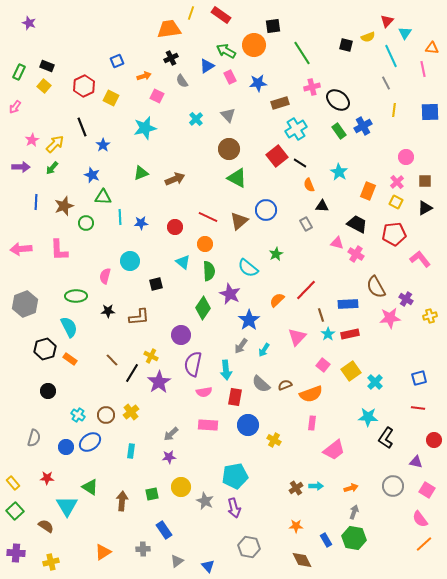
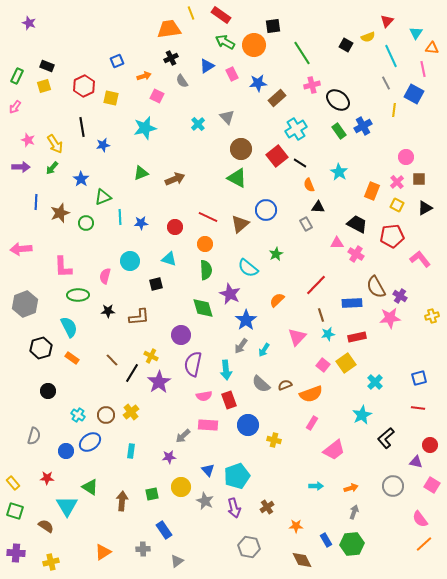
yellow line at (191, 13): rotated 40 degrees counterclockwise
cyan triangle at (405, 33): moved 11 px right
black square at (346, 45): rotated 16 degrees clockwise
green arrow at (226, 51): moved 1 px left, 9 px up
green rectangle at (19, 72): moved 2 px left, 4 px down
pink rectangle at (230, 77): moved 2 px right, 3 px up
yellow square at (44, 86): rotated 32 degrees clockwise
pink cross at (312, 87): moved 2 px up
yellow square at (111, 98): rotated 14 degrees counterclockwise
brown rectangle at (280, 103): moved 3 px left, 5 px up; rotated 24 degrees counterclockwise
blue square at (430, 112): moved 16 px left, 18 px up; rotated 30 degrees clockwise
gray triangle at (228, 115): moved 1 px left, 2 px down
cyan cross at (196, 119): moved 2 px right, 5 px down
black line at (82, 127): rotated 12 degrees clockwise
pink star at (32, 140): moved 4 px left; rotated 24 degrees counterclockwise
yellow arrow at (55, 144): rotated 102 degrees clockwise
blue star at (103, 145): rotated 24 degrees clockwise
brown circle at (229, 149): moved 12 px right
blue star at (92, 175): moved 11 px left, 4 px down; rotated 14 degrees clockwise
brown square at (425, 181): moved 6 px left, 2 px up
orange rectangle at (368, 191): moved 4 px right
green triangle at (103, 197): rotated 24 degrees counterclockwise
yellow square at (396, 202): moved 1 px right, 3 px down
brown star at (64, 206): moved 4 px left, 7 px down
black triangle at (322, 206): moved 4 px left, 1 px down
brown triangle at (239, 221): moved 1 px right, 3 px down
red pentagon at (394, 234): moved 2 px left, 2 px down
pink triangle at (337, 243): rotated 16 degrees counterclockwise
pink L-shape at (59, 250): moved 4 px right, 17 px down
cyan triangle at (183, 262): moved 14 px left, 3 px up; rotated 21 degrees counterclockwise
green semicircle at (209, 271): moved 3 px left, 1 px up
red line at (306, 290): moved 10 px right, 5 px up
green ellipse at (76, 296): moved 2 px right, 1 px up
purple cross at (406, 299): moved 6 px left, 3 px up
blue rectangle at (348, 304): moved 4 px right, 1 px up
green diamond at (203, 308): rotated 50 degrees counterclockwise
yellow cross at (430, 316): moved 2 px right
blue star at (249, 320): moved 3 px left
cyan star at (328, 334): rotated 24 degrees clockwise
red rectangle at (350, 334): moved 7 px right, 3 px down
black hexagon at (45, 349): moved 4 px left, 1 px up
orange rectangle at (70, 359): moved 2 px right, 1 px up
yellow square at (351, 371): moved 5 px left, 8 px up
pink semicircle at (204, 392): moved 4 px down
red rectangle at (235, 397): moved 6 px left, 3 px down; rotated 30 degrees counterclockwise
cyan star at (368, 417): moved 6 px left, 2 px up; rotated 30 degrees counterclockwise
pink rectangle at (312, 423): rotated 24 degrees clockwise
gray arrow at (171, 434): moved 12 px right, 2 px down
gray semicircle at (34, 438): moved 2 px up
black L-shape at (386, 438): rotated 15 degrees clockwise
yellow cross at (274, 440): rotated 16 degrees counterclockwise
red circle at (434, 440): moved 4 px left, 5 px down
blue circle at (66, 447): moved 4 px down
cyan pentagon at (235, 476): moved 2 px right; rotated 10 degrees counterclockwise
brown cross at (296, 488): moved 29 px left, 19 px down
pink square at (427, 490): moved 5 px right, 5 px up
green square at (15, 511): rotated 30 degrees counterclockwise
green hexagon at (354, 538): moved 2 px left, 6 px down; rotated 15 degrees counterclockwise
blue triangle at (208, 566): moved 96 px up
